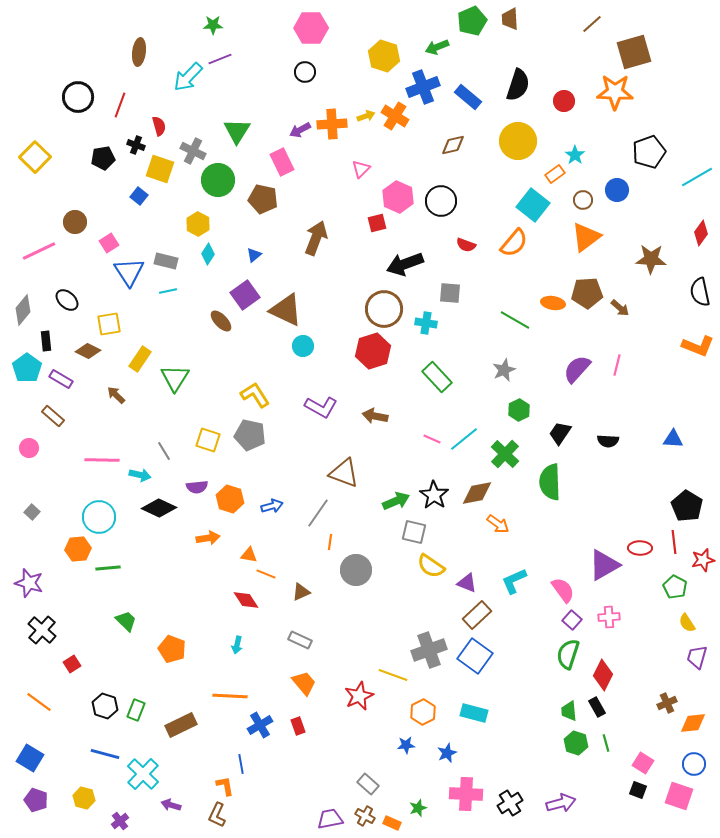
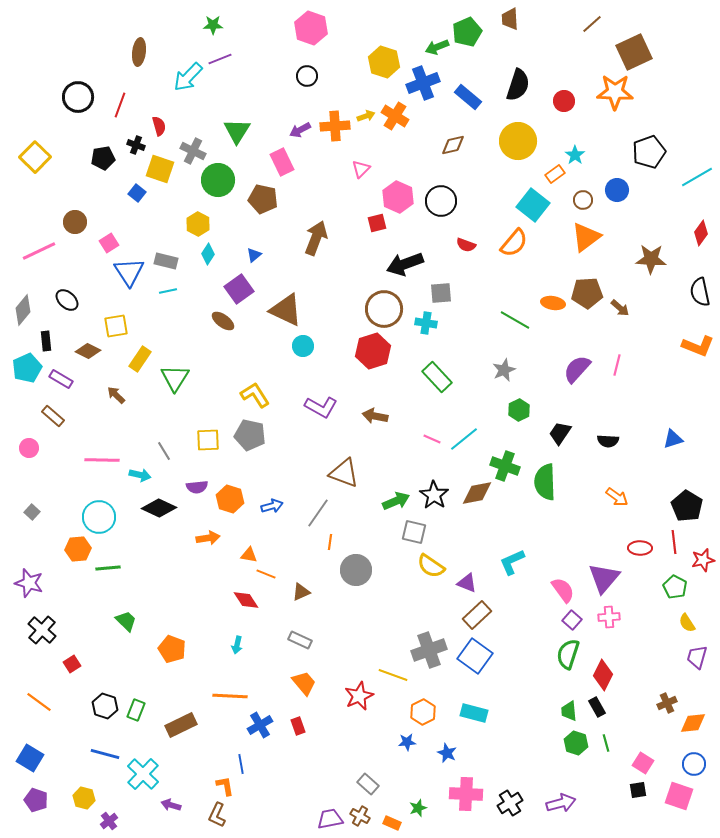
green pentagon at (472, 21): moved 5 px left, 11 px down
pink hexagon at (311, 28): rotated 20 degrees clockwise
brown square at (634, 52): rotated 9 degrees counterclockwise
yellow hexagon at (384, 56): moved 6 px down
black circle at (305, 72): moved 2 px right, 4 px down
blue cross at (423, 87): moved 4 px up
orange cross at (332, 124): moved 3 px right, 2 px down
blue square at (139, 196): moved 2 px left, 3 px up
gray square at (450, 293): moved 9 px left; rotated 10 degrees counterclockwise
purple square at (245, 295): moved 6 px left, 6 px up
brown ellipse at (221, 321): moved 2 px right; rotated 10 degrees counterclockwise
yellow square at (109, 324): moved 7 px right, 2 px down
cyan pentagon at (27, 368): rotated 12 degrees clockwise
blue triangle at (673, 439): rotated 20 degrees counterclockwise
yellow square at (208, 440): rotated 20 degrees counterclockwise
green cross at (505, 454): moved 12 px down; rotated 24 degrees counterclockwise
green semicircle at (550, 482): moved 5 px left
orange arrow at (498, 524): moved 119 px right, 27 px up
purple triangle at (604, 565): moved 13 px down; rotated 20 degrees counterclockwise
cyan L-shape at (514, 581): moved 2 px left, 19 px up
blue star at (406, 745): moved 1 px right, 3 px up
blue star at (447, 753): rotated 24 degrees counterclockwise
black square at (638, 790): rotated 30 degrees counterclockwise
brown cross at (365, 816): moved 5 px left
purple cross at (120, 821): moved 11 px left
